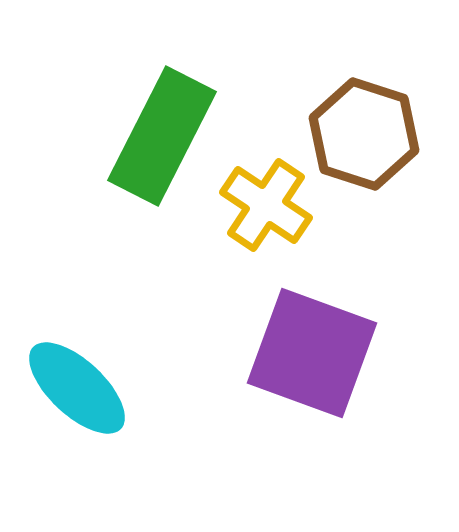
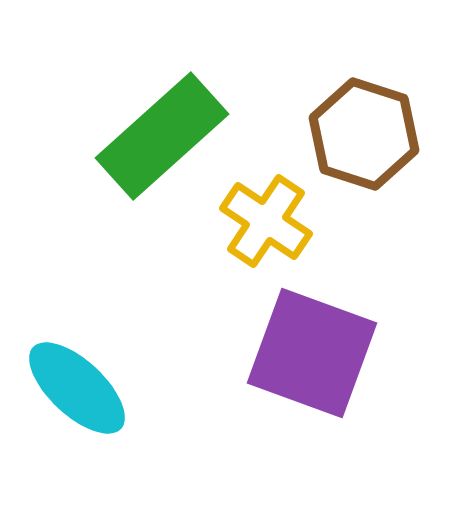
green rectangle: rotated 21 degrees clockwise
yellow cross: moved 16 px down
